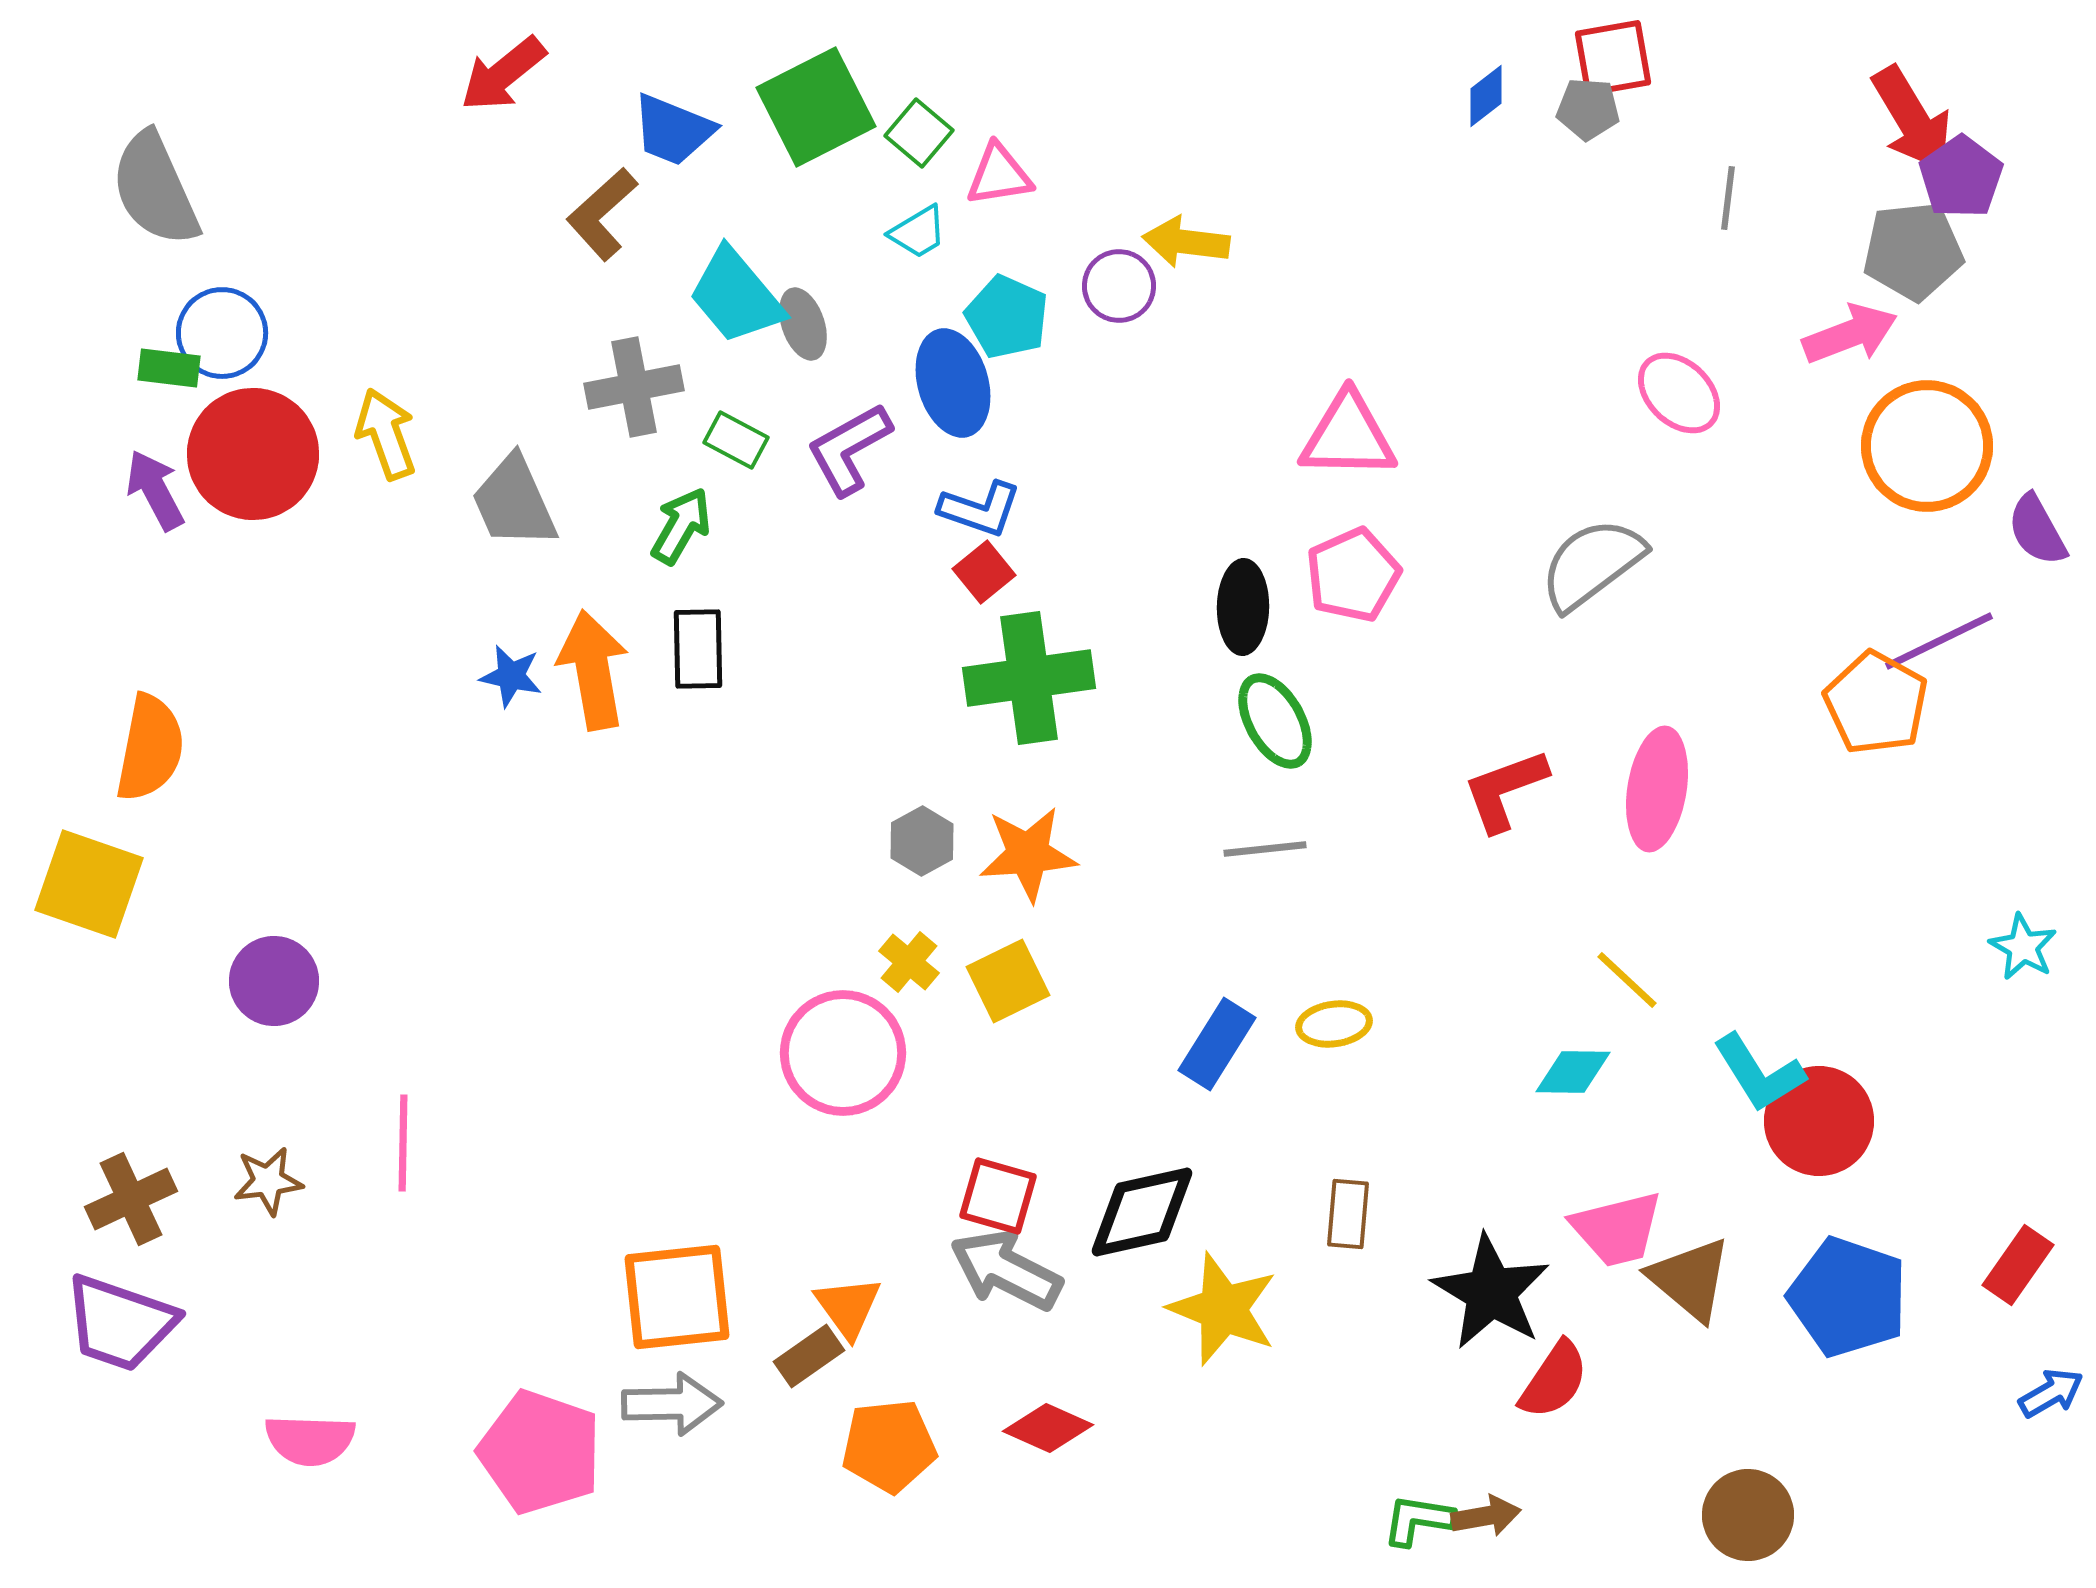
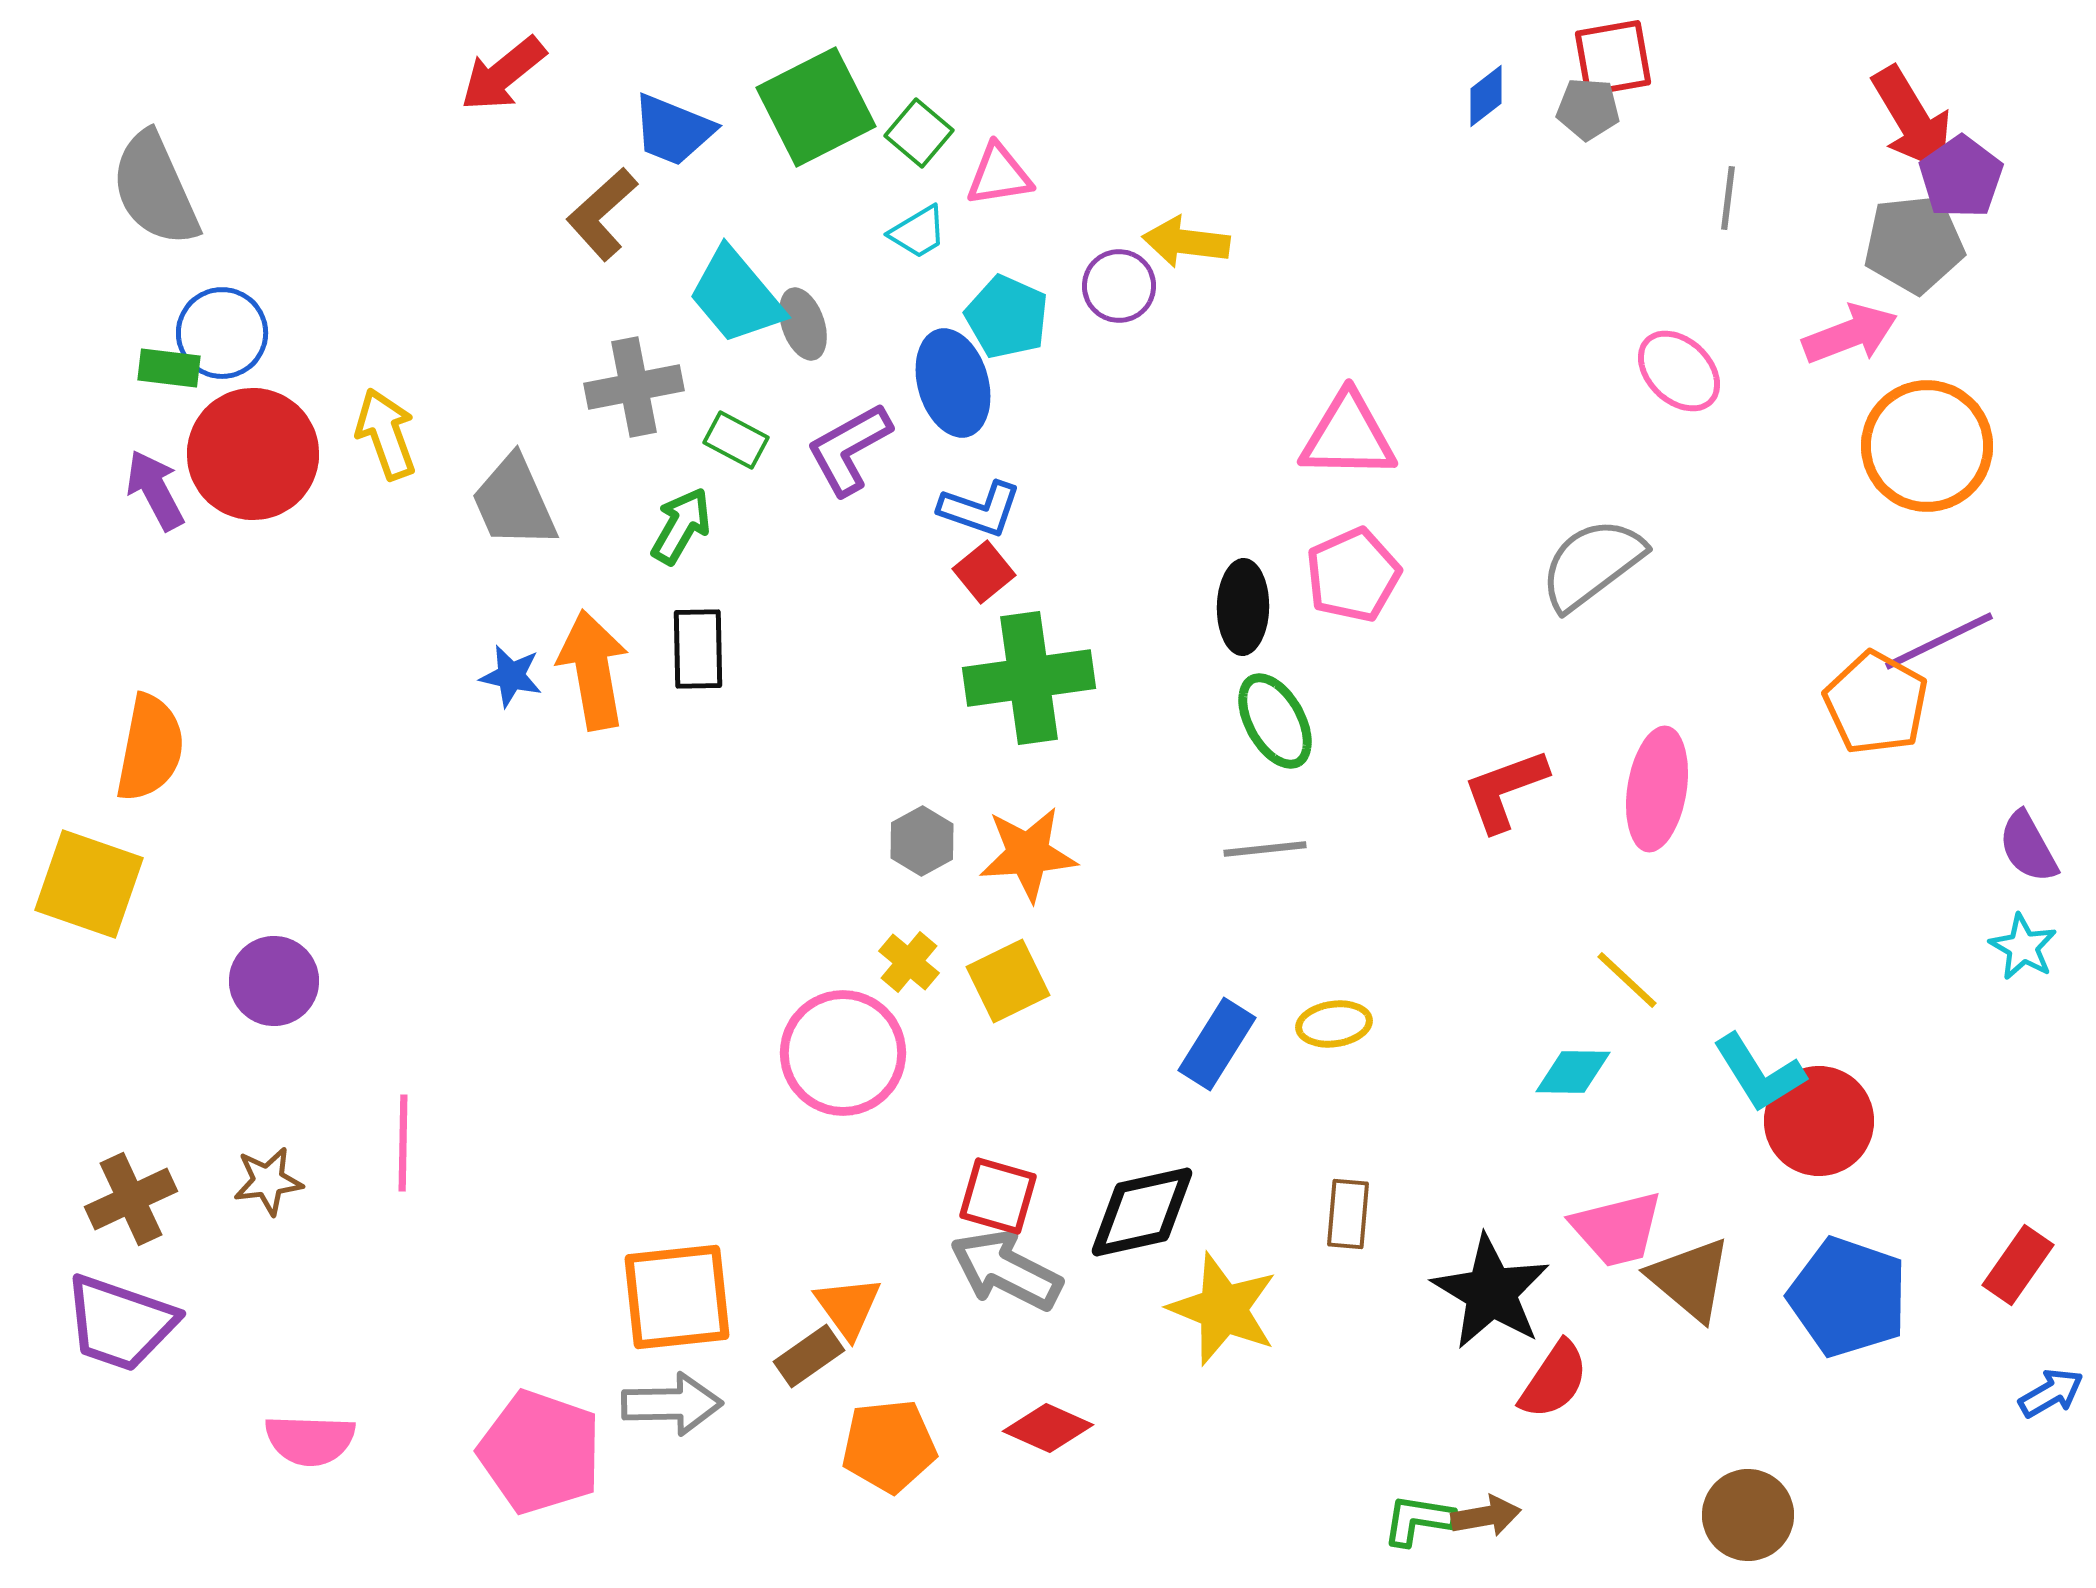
gray pentagon at (1913, 251): moved 1 px right, 7 px up
pink ellipse at (1679, 393): moved 22 px up
purple semicircle at (2037, 530): moved 9 px left, 317 px down
